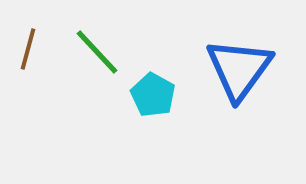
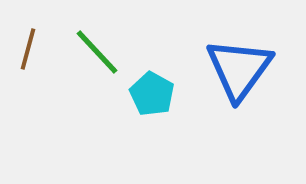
cyan pentagon: moved 1 px left, 1 px up
